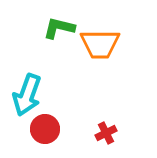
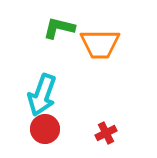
cyan arrow: moved 15 px right
